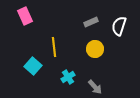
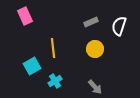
yellow line: moved 1 px left, 1 px down
cyan square: moved 1 px left; rotated 18 degrees clockwise
cyan cross: moved 13 px left, 4 px down
